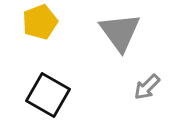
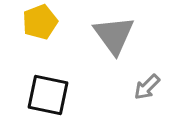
gray triangle: moved 6 px left, 3 px down
black square: rotated 18 degrees counterclockwise
